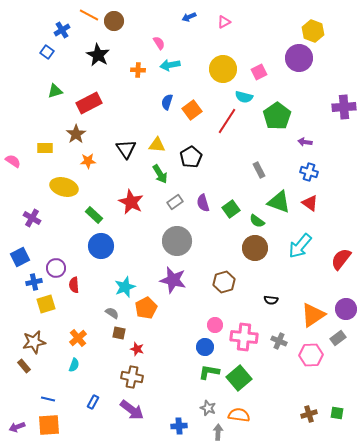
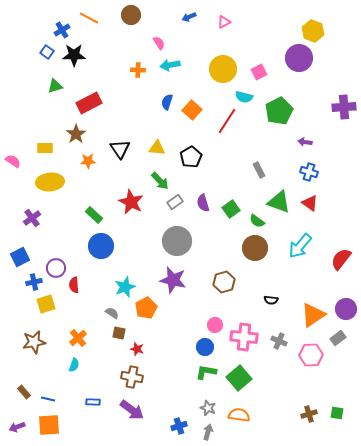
orange line at (89, 15): moved 3 px down
brown circle at (114, 21): moved 17 px right, 6 px up
black star at (98, 55): moved 24 px left; rotated 30 degrees counterclockwise
green triangle at (55, 91): moved 5 px up
orange square at (192, 110): rotated 12 degrees counterclockwise
green pentagon at (277, 116): moved 2 px right, 5 px up; rotated 8 degrees clockwise
yellow triangle at (157, 145): moved 3 px down
black triangle at (126, 149): moved 6 px left
green arrow at (160, 174): moved 7 px down; rotated 12 degrees counterclockwise
yellow ellipse at (64, 187): moved 14 px left, 5 px up; rotated 20 degrees counterclockwise
purple cross at (32, 218): rotated 24 degrees clockwise
brown rectangle at (24, 366): moved 26 px down
green L-shape at (209, 372): moved 3 px left
blue rectangle at (93, 402): rotated 64 degrees clockwise
blue cross at (179, 426): rotated 14 degrees counterclockwise
gray arrow at (218, 432): moved 10 px left; rotated 14 degrees clockwise
